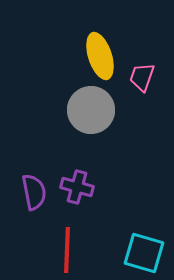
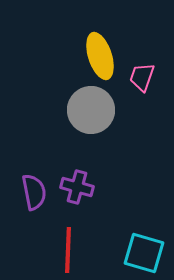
red line: moved 1 px right
